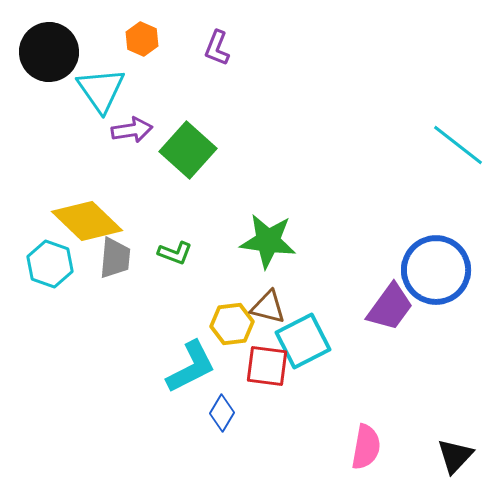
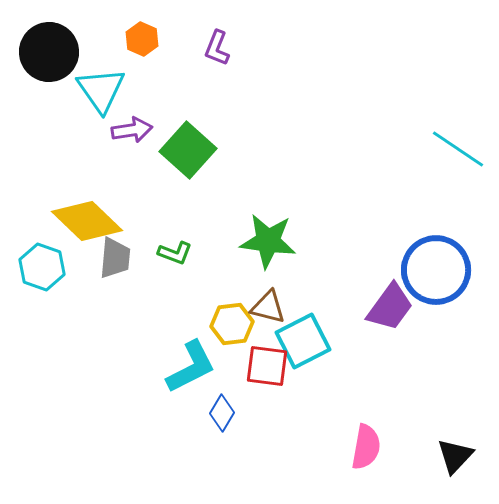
cyan line: moved 4 px down; rotated 4 degrees counterclockwise
cyan hexagon: moved 8 px left, 3 px down
